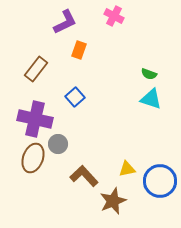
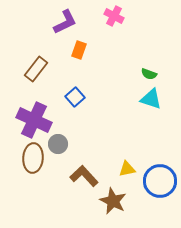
purple cross: moved 1 px left, 1 px down; rotated 12 degrees clockwise
brown ellipse: rotated 16 degrees counterclockwise
brown star: rotated 24 degrees counterclockwise
